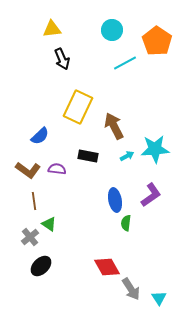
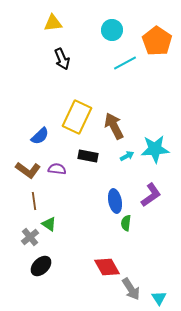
yellow triangle: moved 1 px right, 6 px up
yellow rectangle: moved 1 px left, 10 px down
blue ellipse: moved 1 px down
